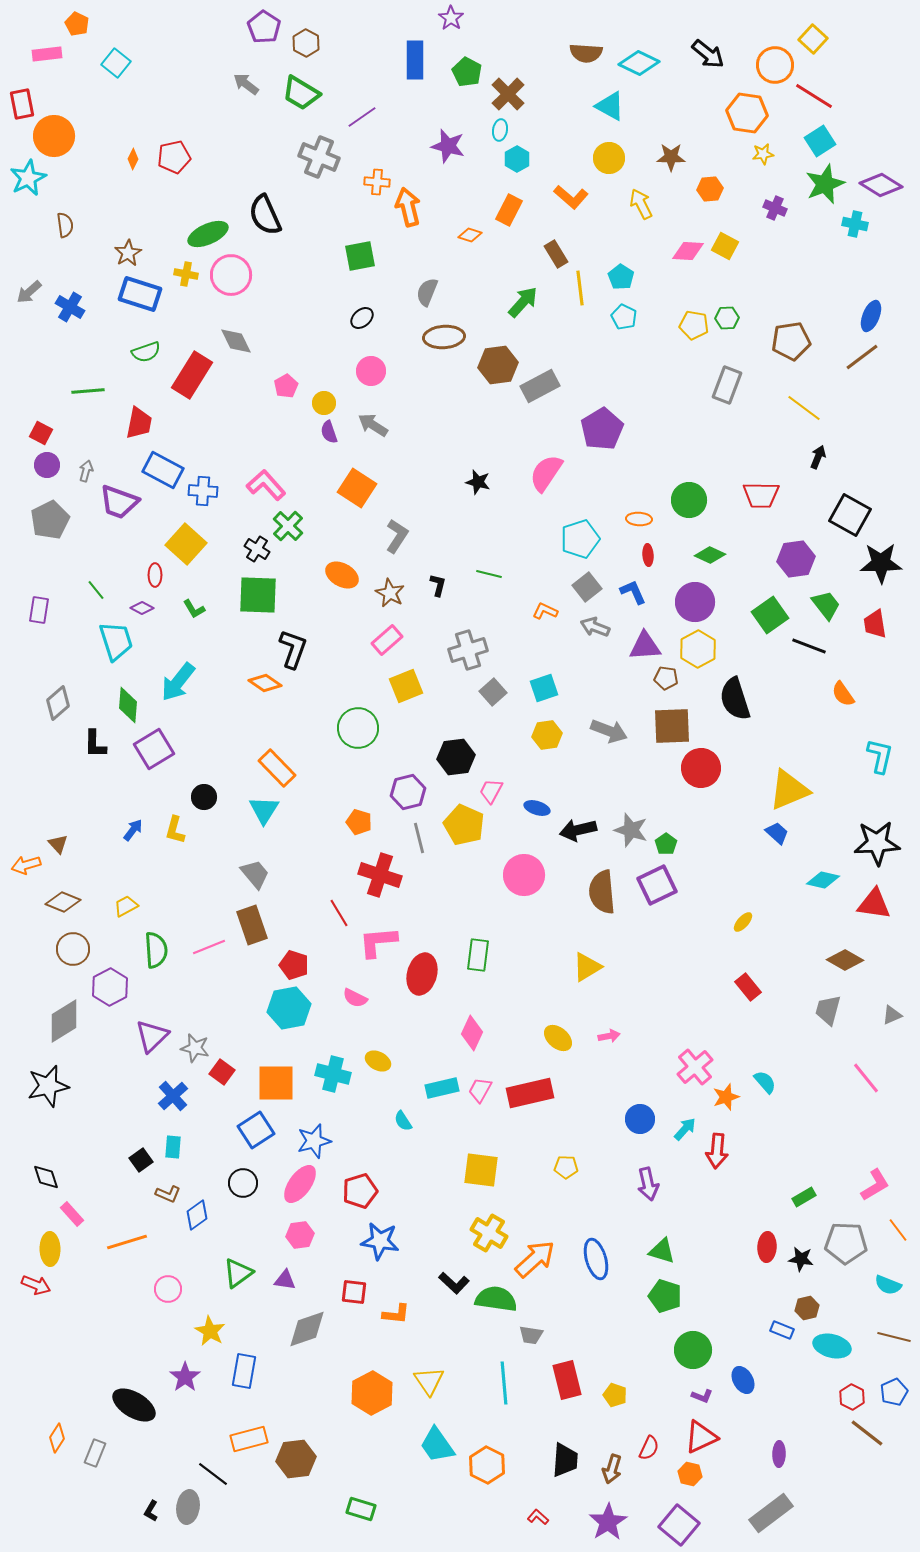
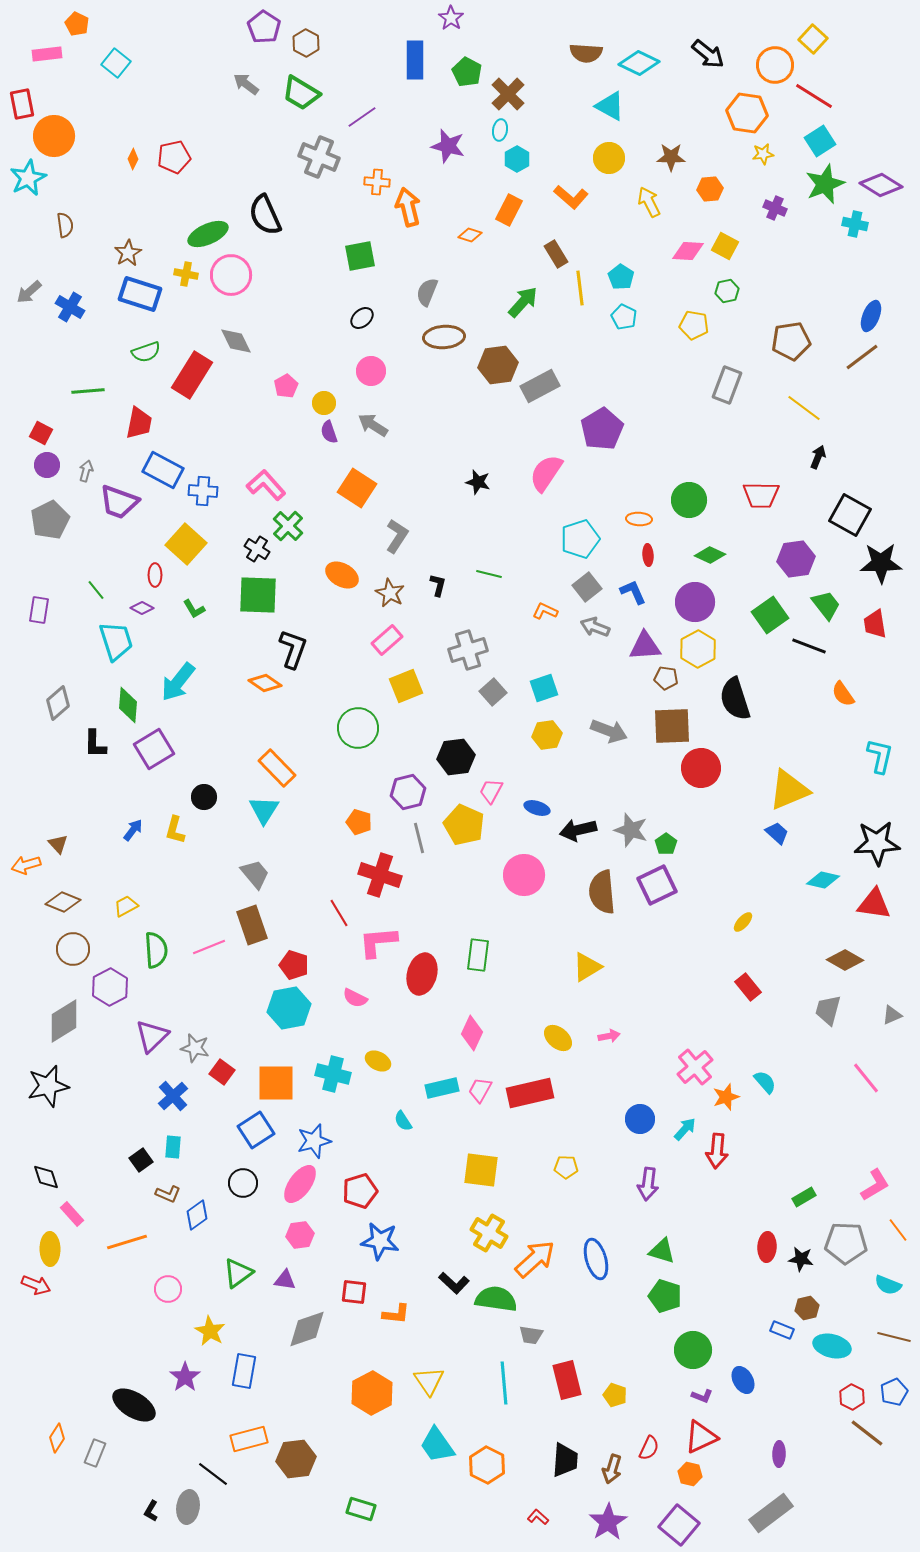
yellow arrow at (641, 204): moved 8 px right, 2 px up
green hexagon at (727, 318): moved 27 px up; rotated 10 degrees counterclockwise
purple arrow at (648, 1184): rotated 20 degrees clockwise
